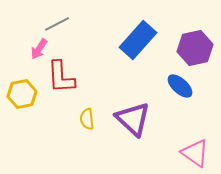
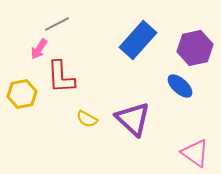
yellow semicircle: rotated 55 degrees counterclockwise
